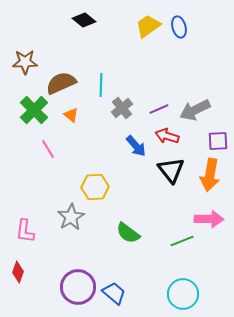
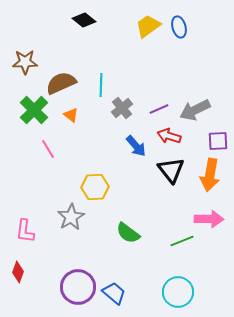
red arrow: moved 2 px right
cyan circle: moved 5 px left, 2 px up
